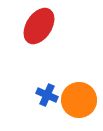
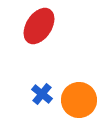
blue cross: moved 5 px left, 1 px up; rotated 15 degrees clockwise
